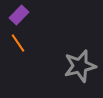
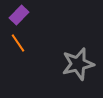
gray star: moved 2 px left, 2 px up
